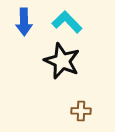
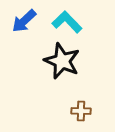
blue arrow: moved 1 px up; rotated 48 degrees clockwise
